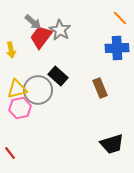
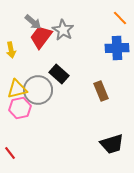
gray star: moved 3 px right
black rectangle: moved 1 px right, 2 px up
brown rectangle: moved 1 px right, 3 px down
